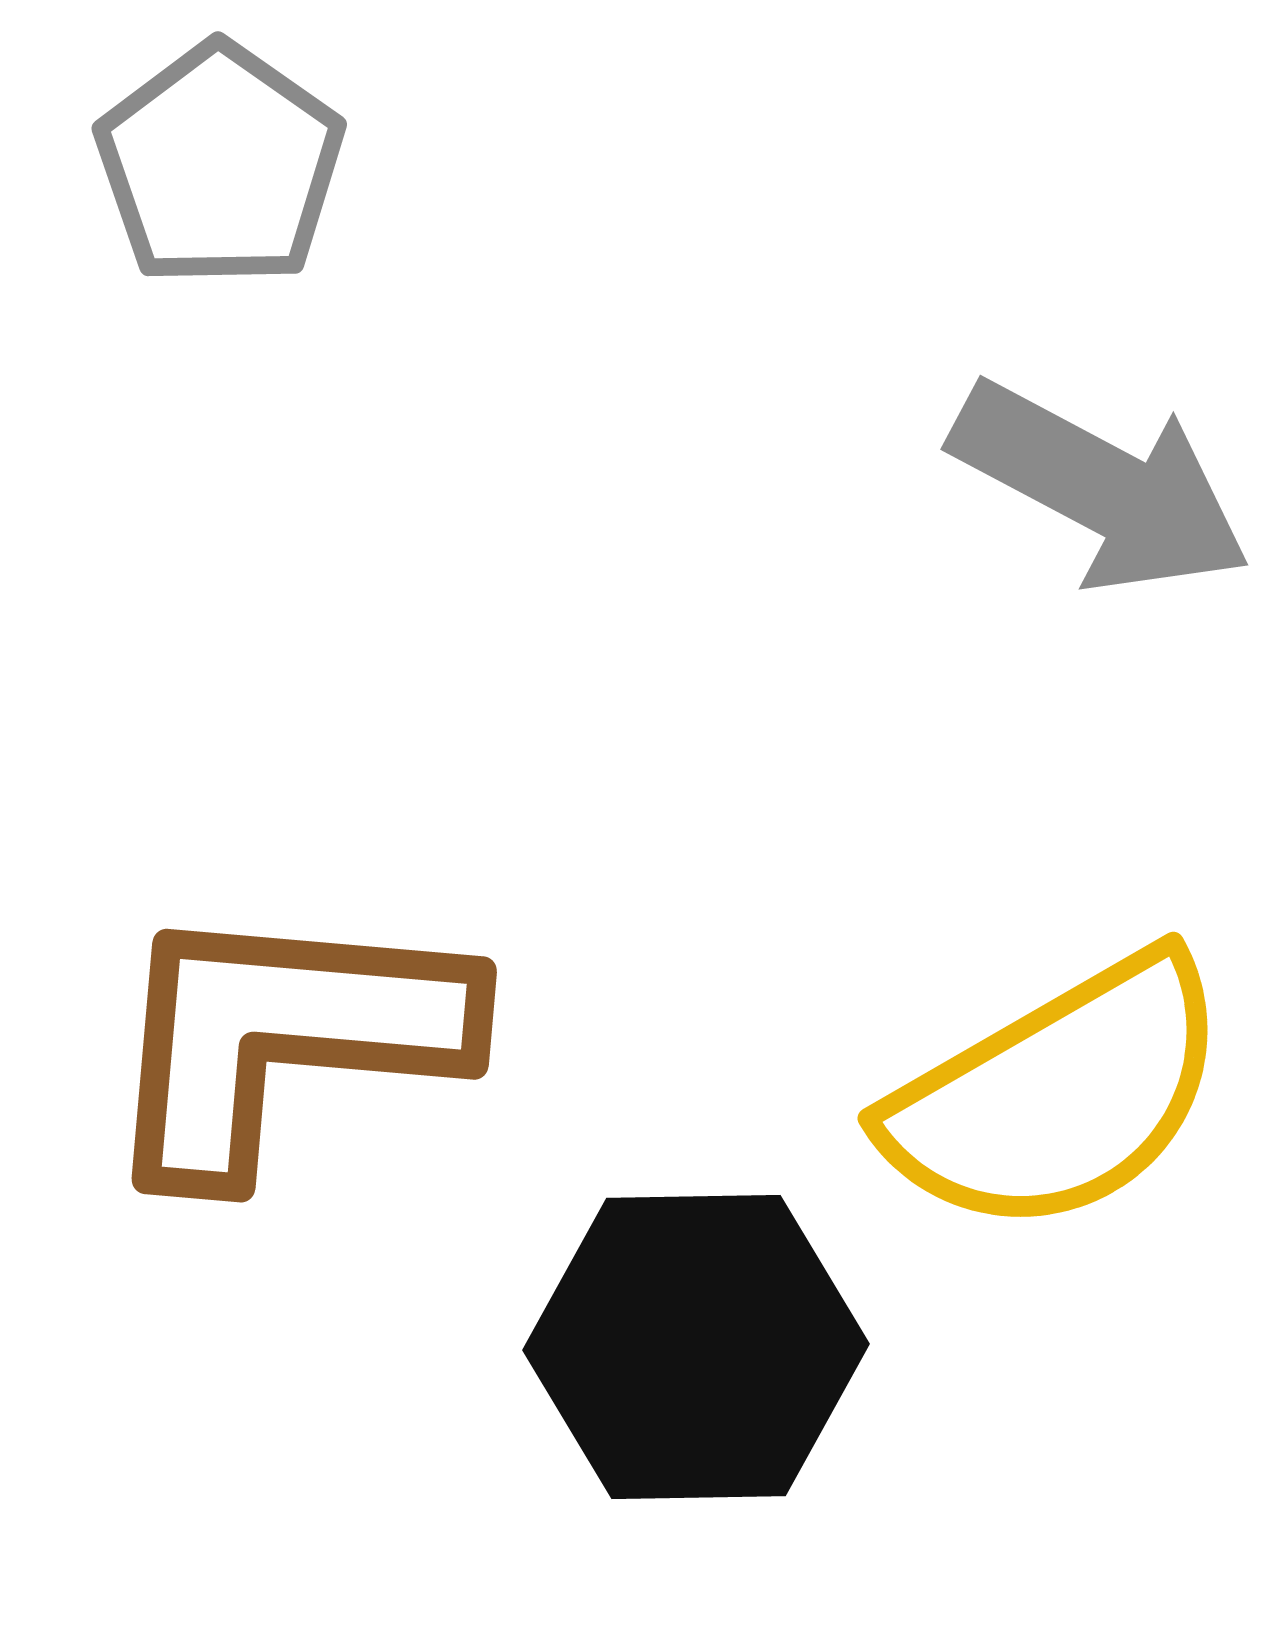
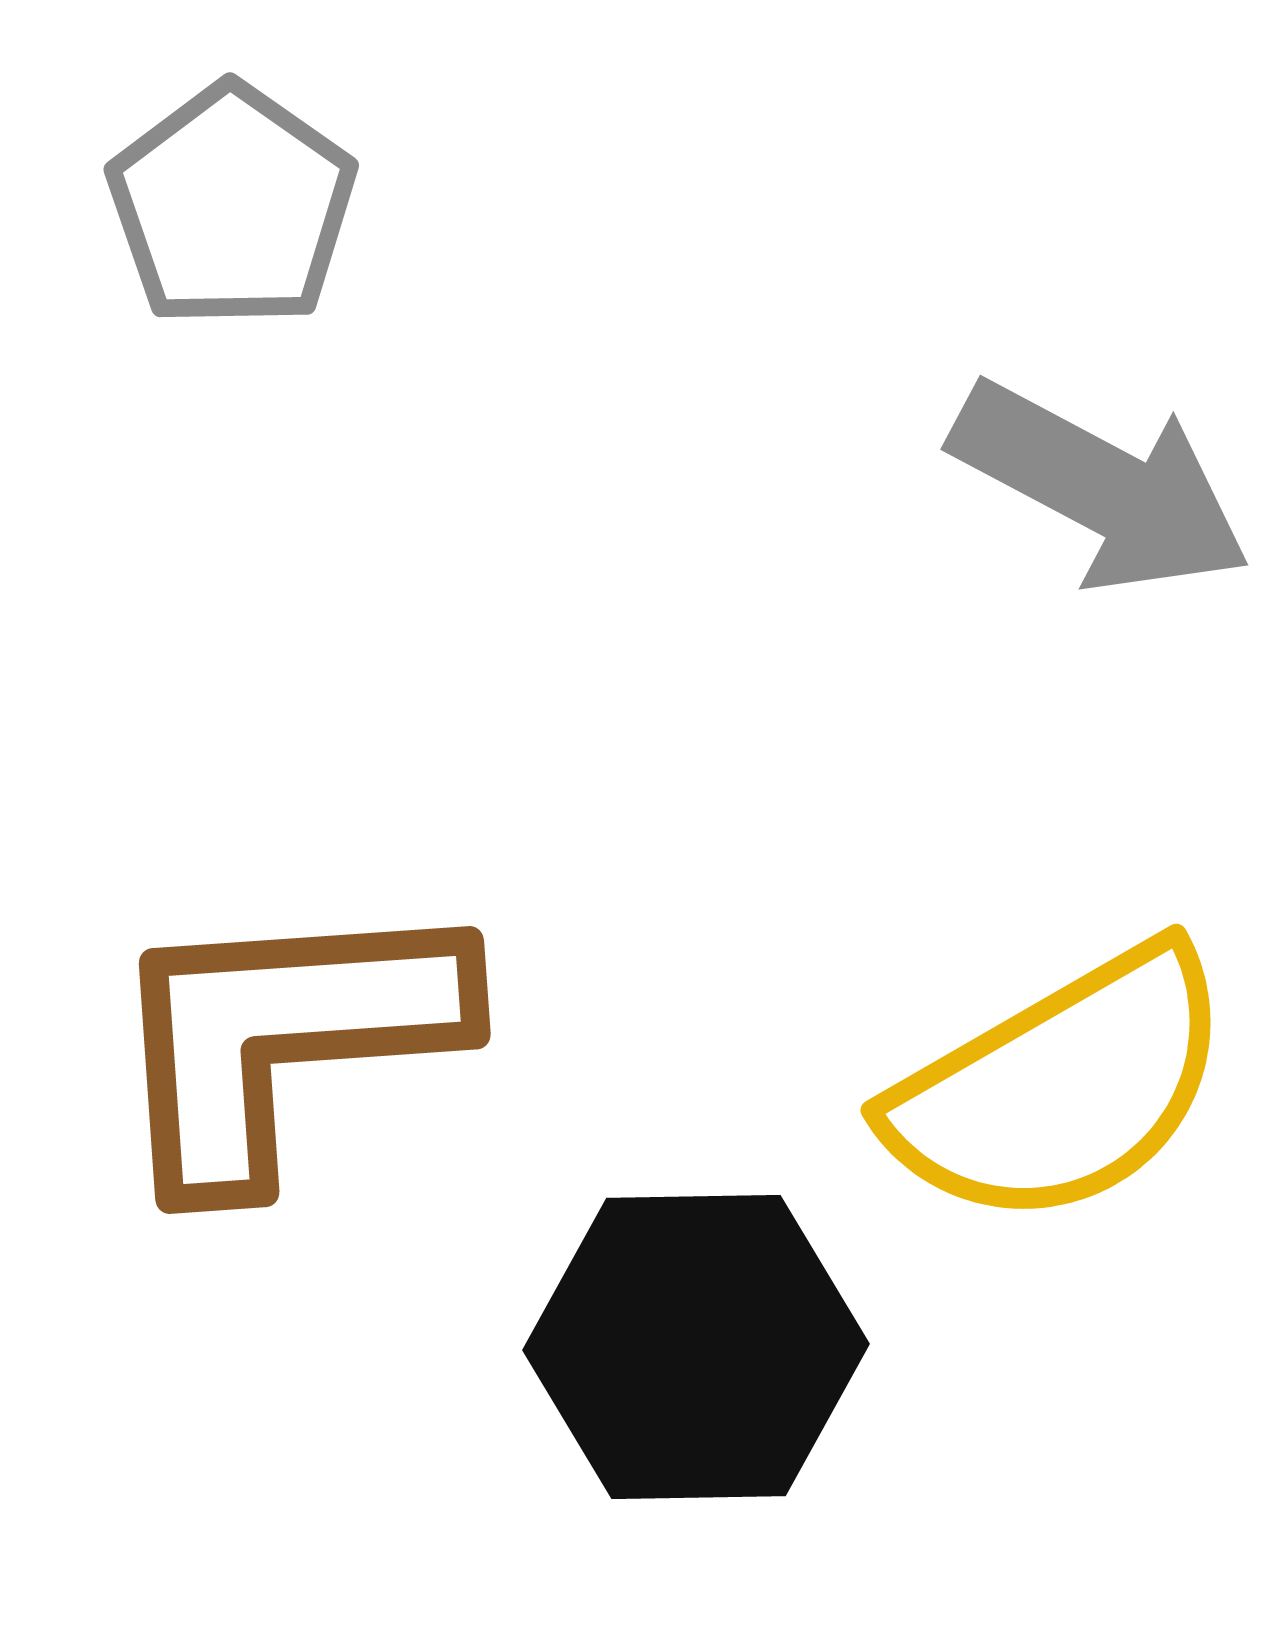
gray pentagon: moved 12 px right, 41 px down
brown L-shape: rotated 9 degrees counterclockwise
yellow semicircle: moved 3 px right, 8 px up
